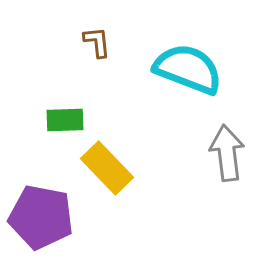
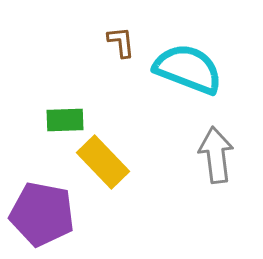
brown L-shape: moved 24 px right
gray arrow: moved 11 px left, 2 px down
yellow rectangle: moved 4 px left, 6 px up
purple pentagon: moved 1 px right, 3 px up
